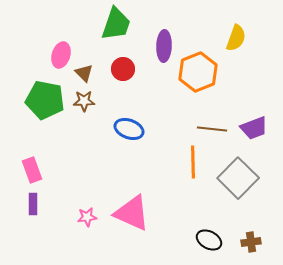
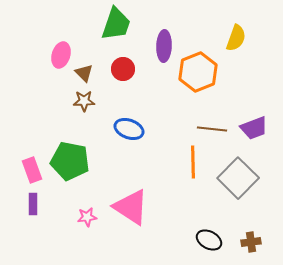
green pentagon: moved 25 px right, 61 px down
pink triangle: moved 1 px left, 6 px up; rotated 9 degrees clockwise
